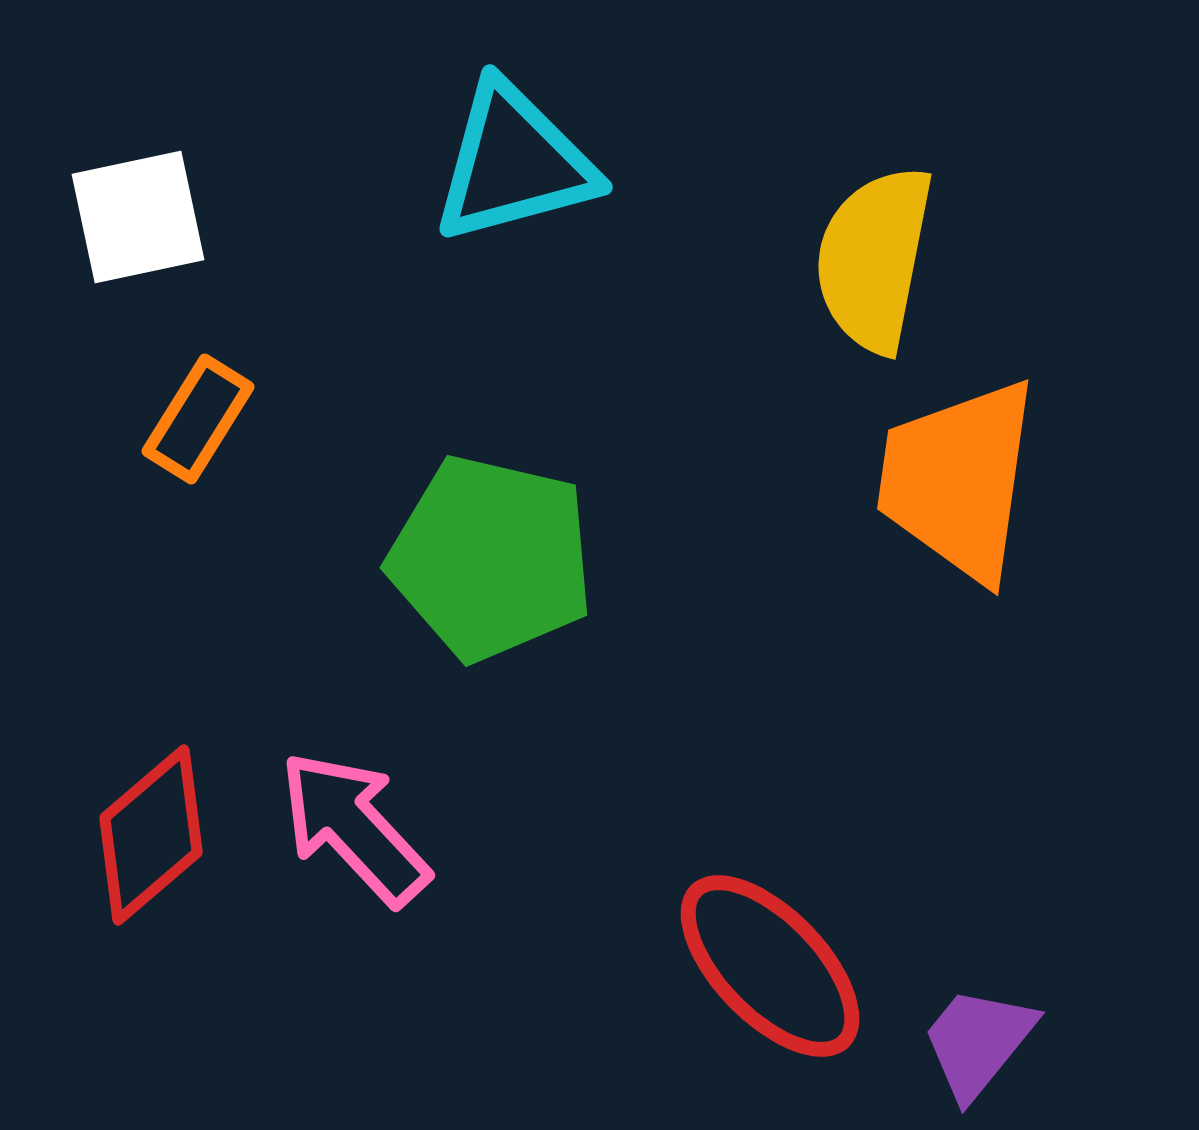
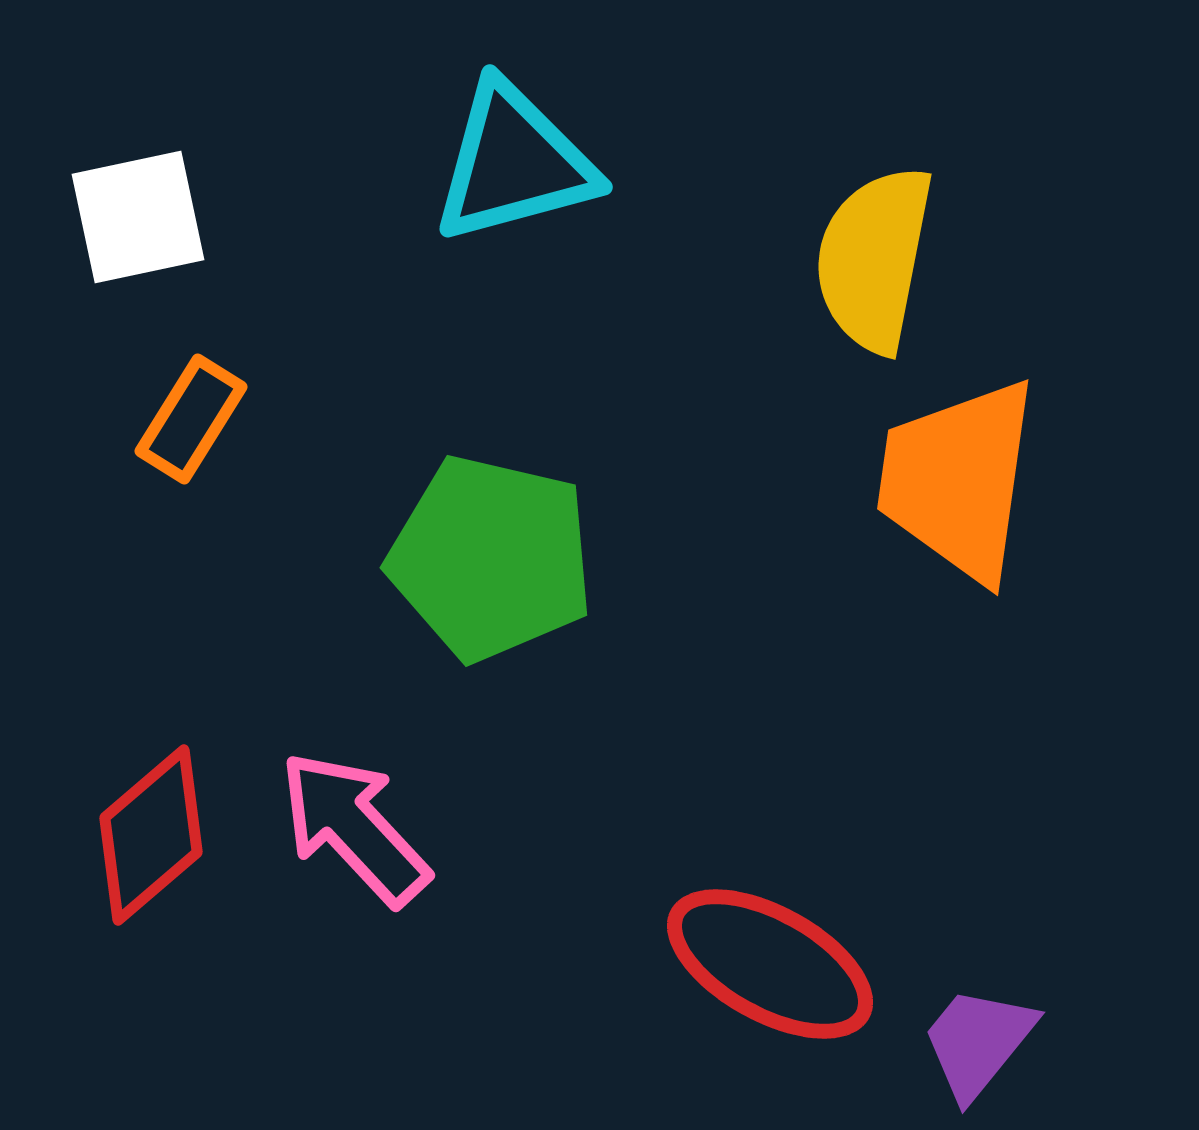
orange rectangle: moved 7 px left
red ellipse: moved 2 px up; rotated 17 degrees counterclockwise
